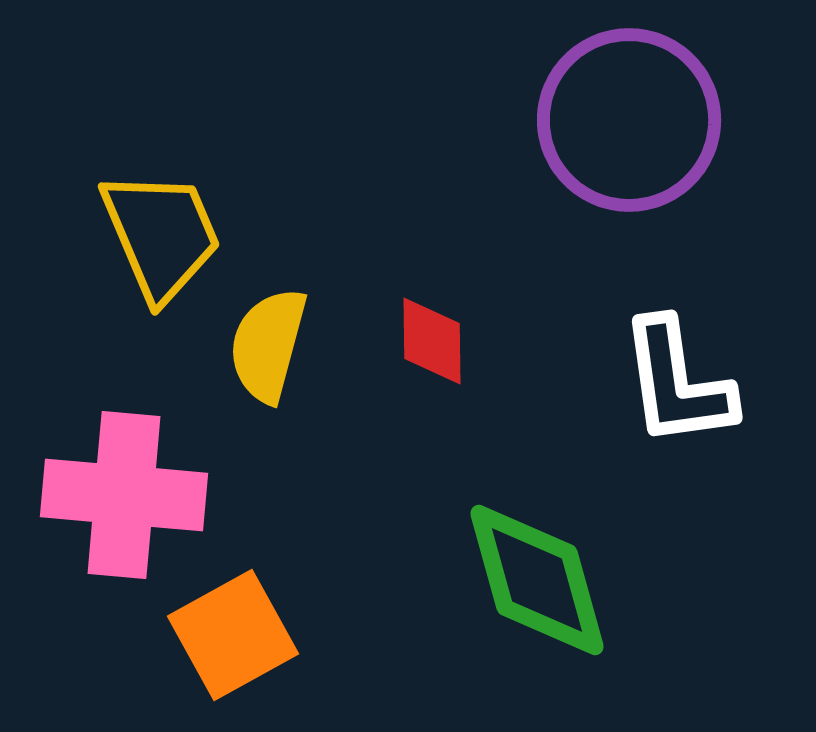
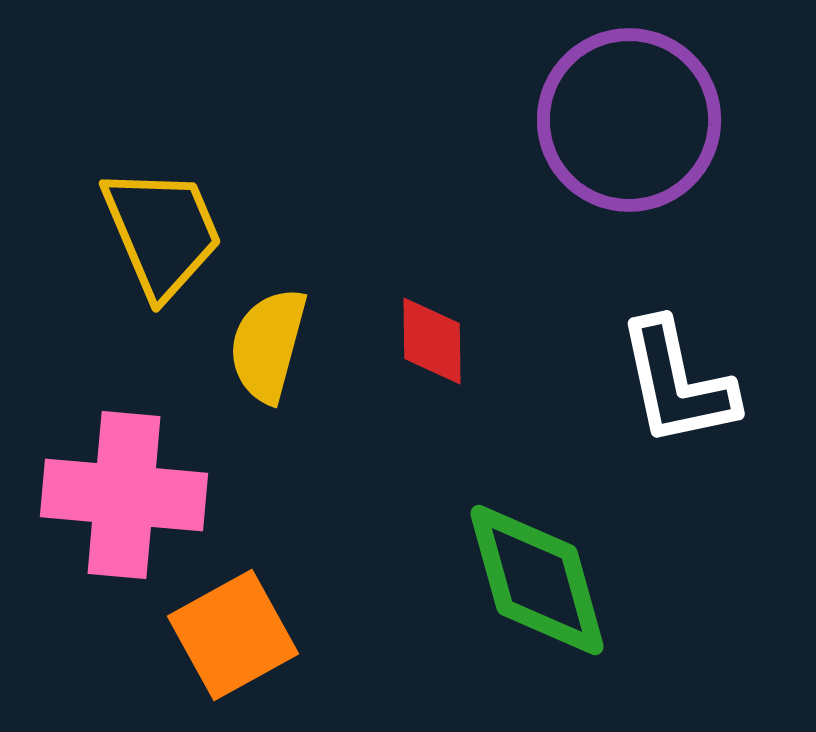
yellow trapezoid: moved 1 px right, 3 px up
white L-shape: rotated 4 degrees counterclockwise
